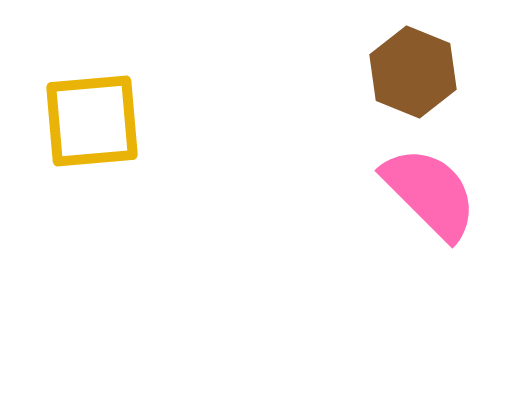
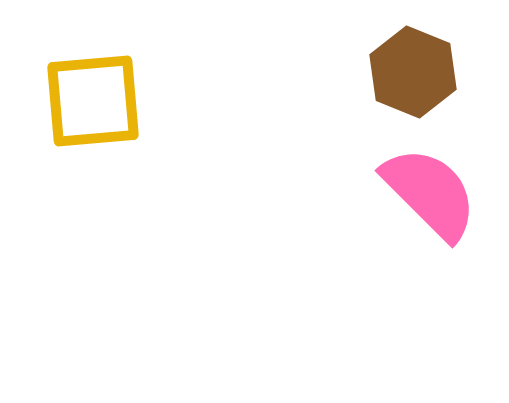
yellow square: moved 1 px right, 20 px up
